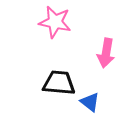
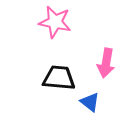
pink arrow: moved 10 px down
black trapezoid: moved 5 px up
